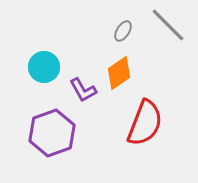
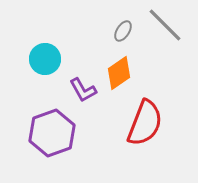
gray line: moved 3 px left
cyan circle: moved 1 px right, 8 px up
